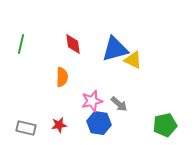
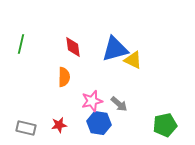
red diamond: moved 3 px down
orange semicircle: moved 2 px right
